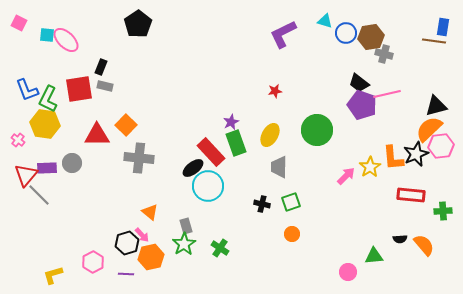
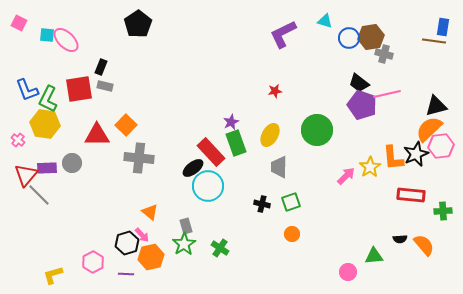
blue circle at (346, 33): moved 3 px right, 5 px down
